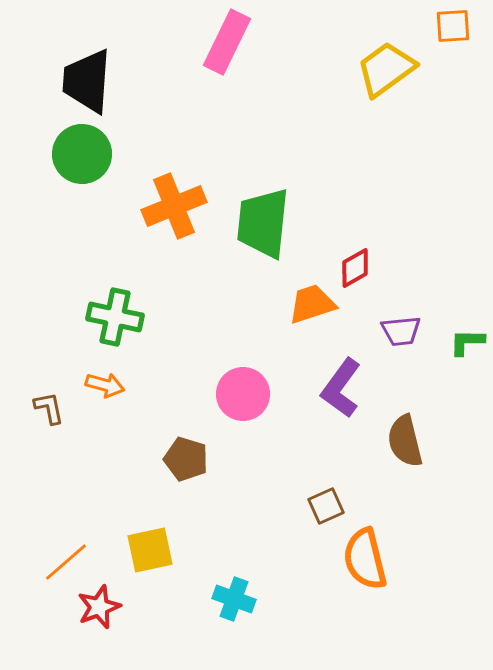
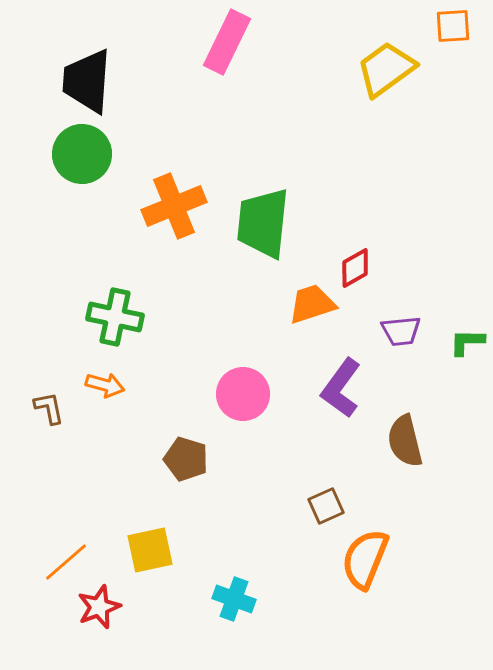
orange semicircle: rotated 36 degrees clockwise
